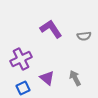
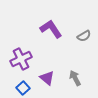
gray semicircle: rotated 24 degrees counterclockwise
blue square: rotated 16 degrees counterclockwise
